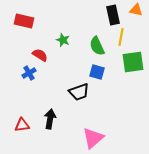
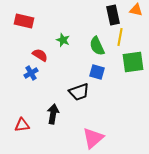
yellow line: moved 1 px left
blue cross: moved 2 px right
black arrow: moved 3 px right, 5 px up
